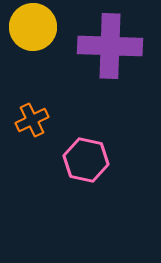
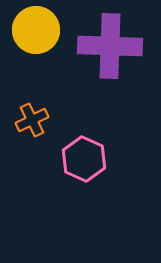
yellow circle: moved 3 px right, 3 px down
pink hexagon: moved 2 px left, 1 px up; rotated 12 degrees clockwise
